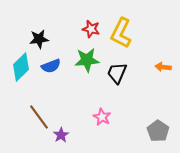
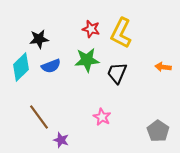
purple star: moved 5 px down; rotated 21 degrees counterclockwise
